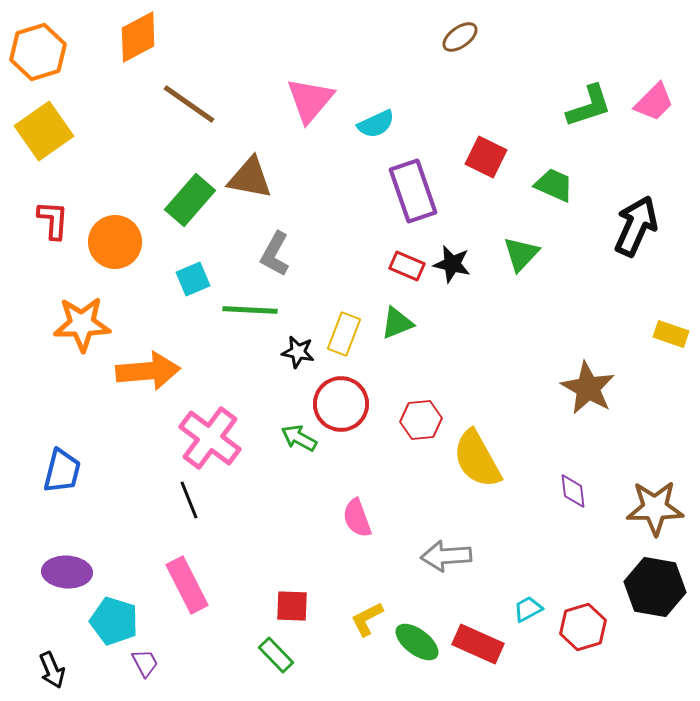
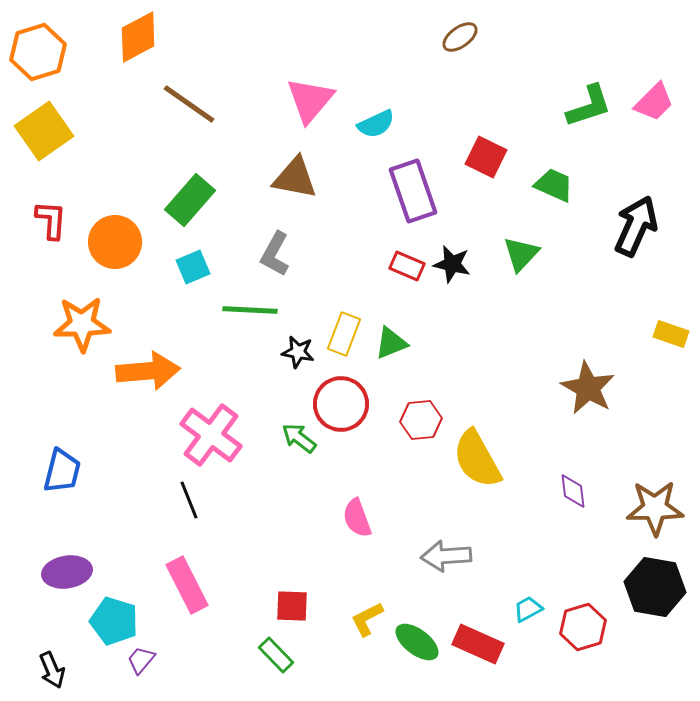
brown triangle at (250, 178): moved 45 px right
red L-shape at (53, 220): moved 2 px left
cyan square at (193, 279): moved 12 px up
green triangle at (397, 323): moved 6 px left, 20 px down
pink cross at (210, 438): moved 1 px right, 3 px up
green arrow at (299, 438): rotated 9 degrees clockwise
purple ellipse at (67, 572): rotated 12 degrees counterclockwise
purple trapezoid at (145, 663): moved 4 px left, 3 px up; rotated 112 degrees counterclockwise
